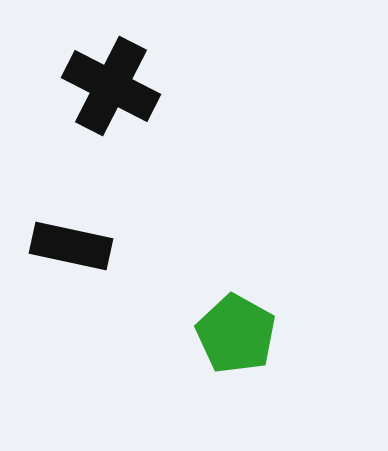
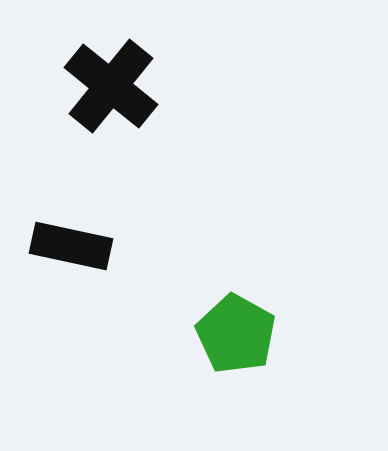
black cross: rotated 12 degrees clockwise
